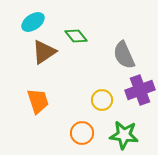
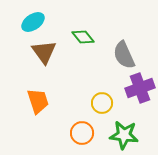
green diamond: moved 7 px right, 1 px down
brown triangle: rotated 32 degrees counterclockwise
purple cross: moved 2 px up
yellow circle: moved 3 px down
